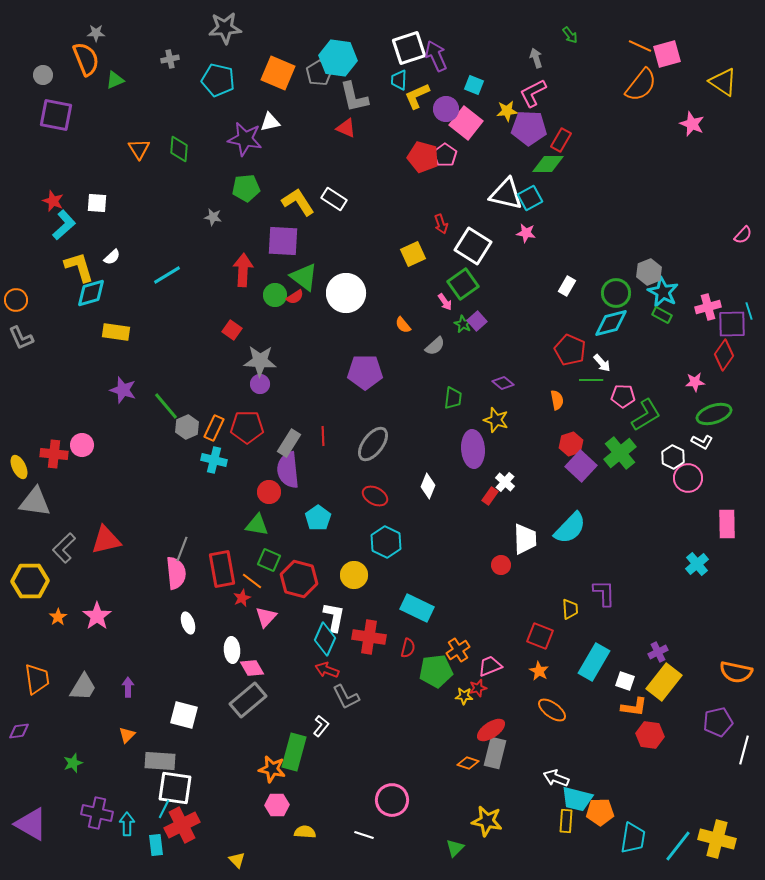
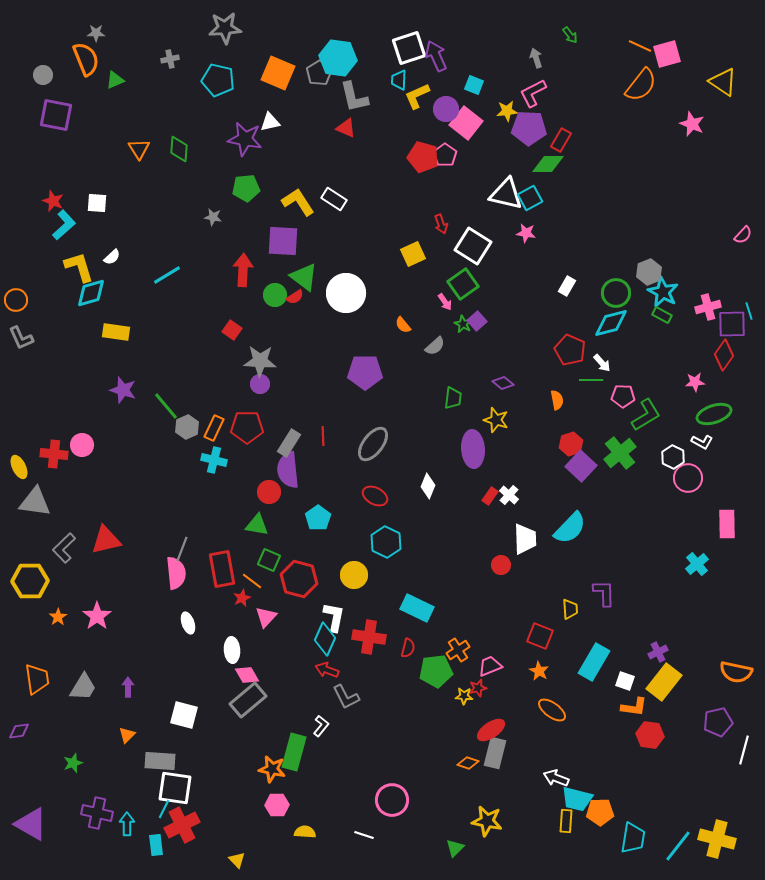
white cross at (505, 482): moved 4 px right, 13 px down
pink diamond at (252, 668): moved 5 px left, 7 px down
